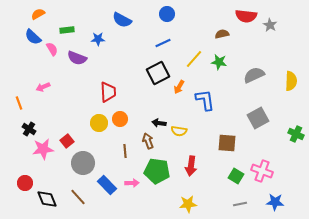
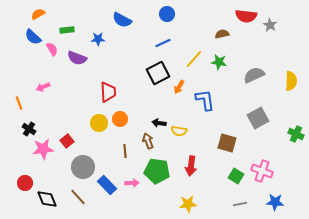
brown square at (227, 143): rotated 12 degrees clockwise
gray circle at (83, 163): moved 4 px down
